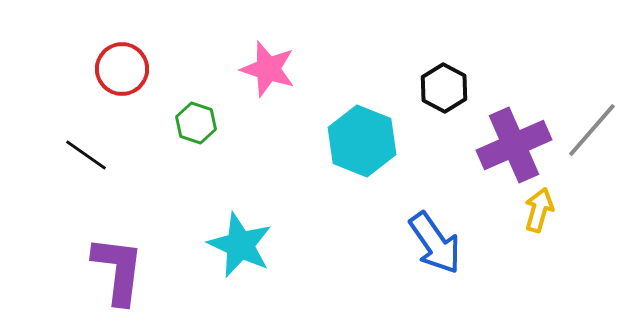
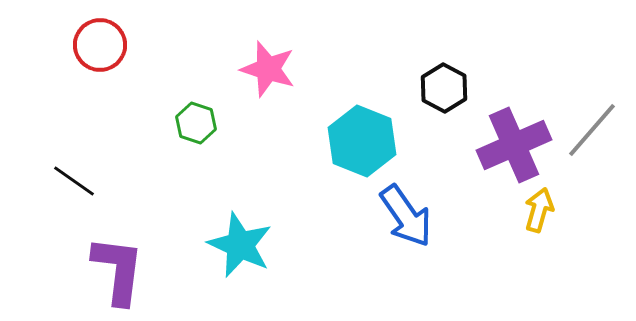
red circle: moved 22 px left, 24 px up
black line: moved 12 px left, 26 px down
blue arrow: moved 29 px left, 27 px up
